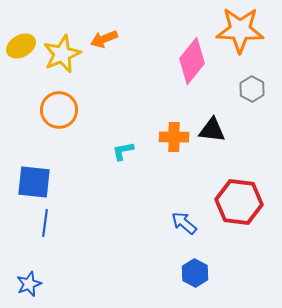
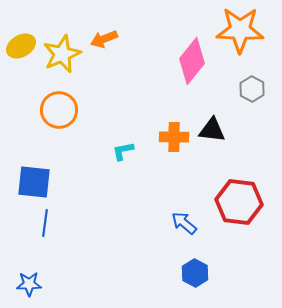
blue star: rotated 20 degrees clockwise
